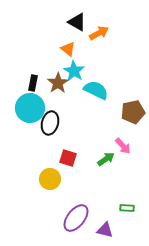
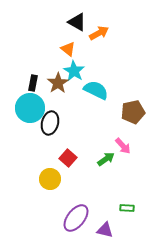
red square: rotated 24 degrees clockwise
